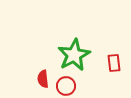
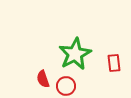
green star: moved 1 px right, 1 px up
red semicircle: rotated 12 degrees counterclockwise
